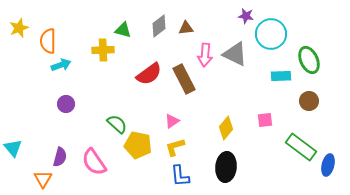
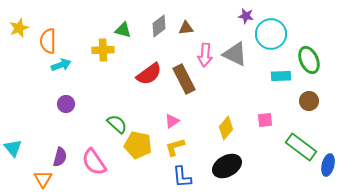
black ellipse: moved 1 px right, 1 px up; rotated 56 degrees clockwise
blue L-shape: moved 2 px right, 1 px down
